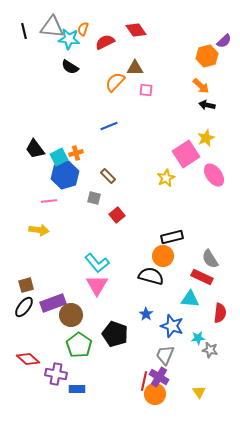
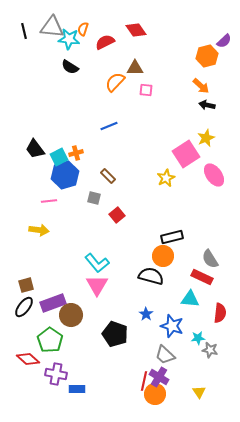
green pentagon at (79, 345): moved 29 px left, 5 px up
gray trapezoid at (165, 355): rotated 70 degrees counterclockwise
